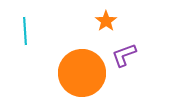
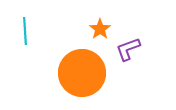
orange star: moved 6 px left, 8 px down
purple L-shape: moved 4 px right, 6 px up
